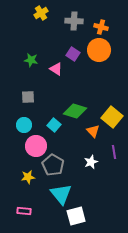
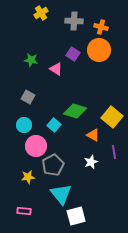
gray square: rotated 32 degrees clockwise
orange triangle: moved 4 px down; rotated 16 degrees counterclockwise
gray pentagon: rotated 15 degrees clockwise
